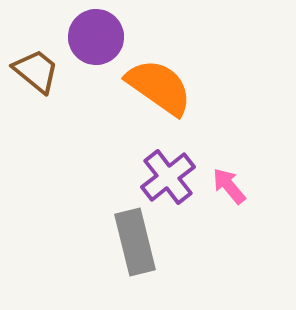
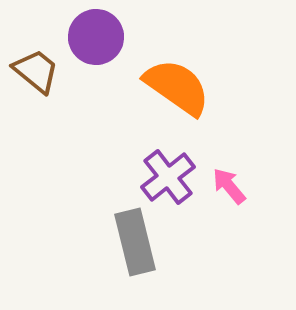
orange semicircle: moved 18 px right
